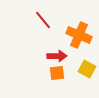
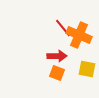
red line: moved 20 px right, 8 px down
yellow square: rotated 18 degrees counterclockwise
orange square: rotated 28 degrees clockwise
